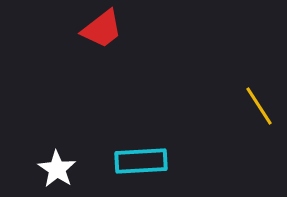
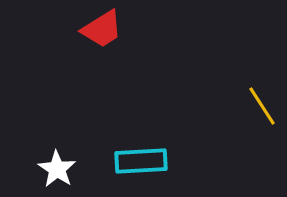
red trapezoid: rotated 6 degrees clockwise
yellow line: moved 3 px right
